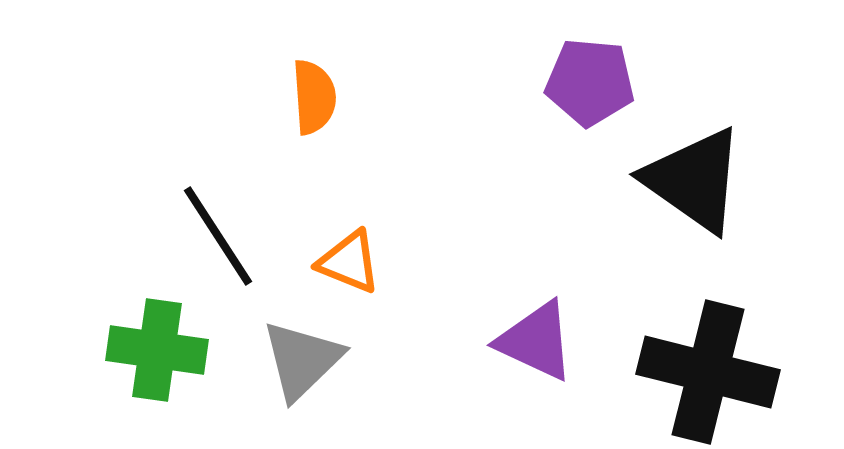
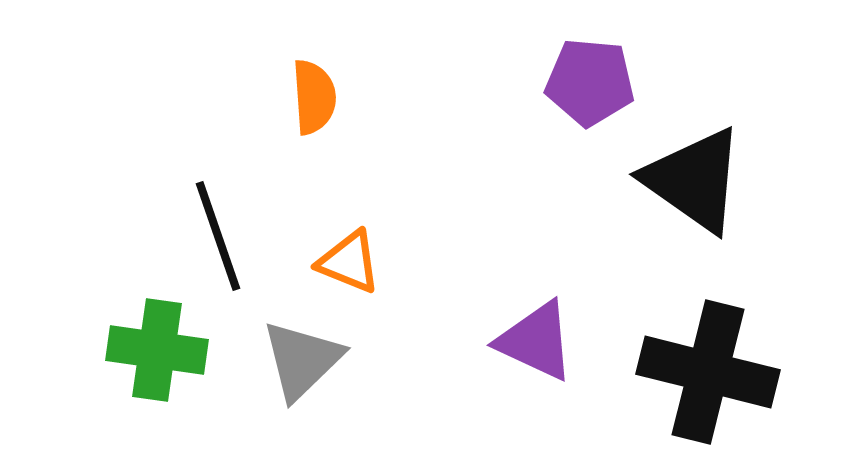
black line: rotated 14 degrees clockwise
